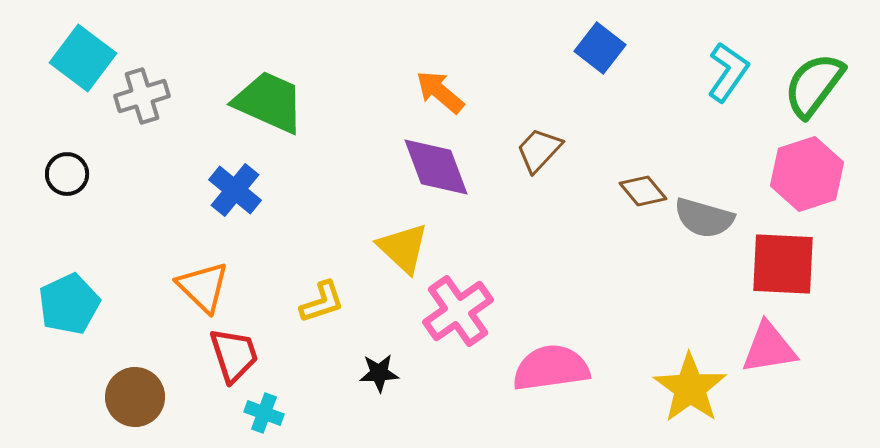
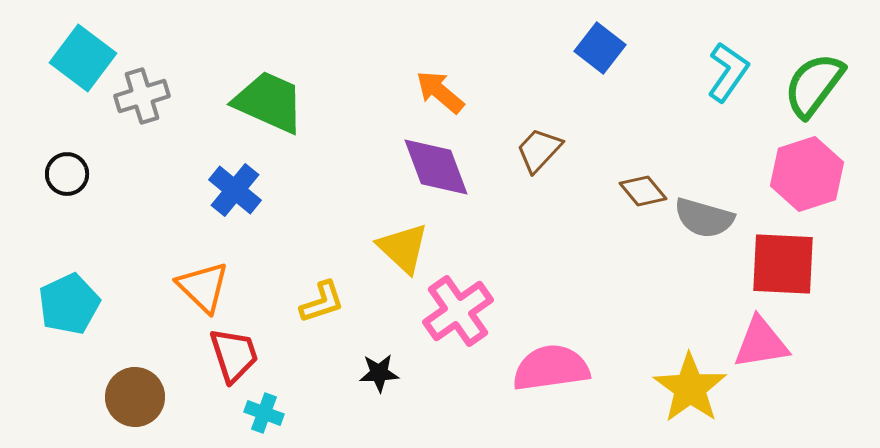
pink triangle: moved 8 px left, 5 px up
